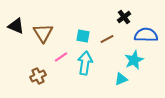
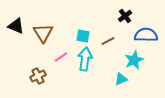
black cross: moved 1 px right, 1 px up
brown line: moved 1 px right, 2 px down
cyan arrow: moved 4 px up
